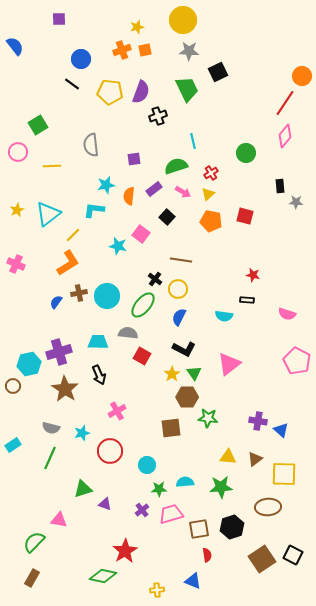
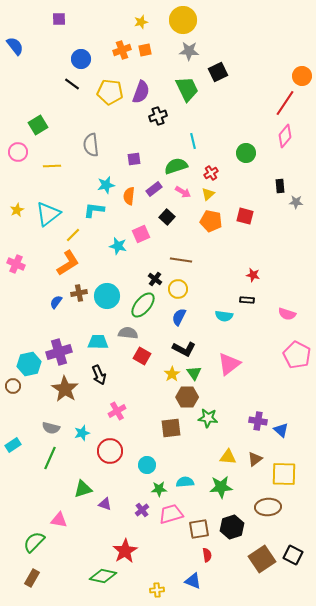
yellow star at (137, 27): moved 4 px right, 5 px up
pink square at (141, 234): rotated 30 degrees clockwise
pink pentagon at (297, 361): moved 6 px up
